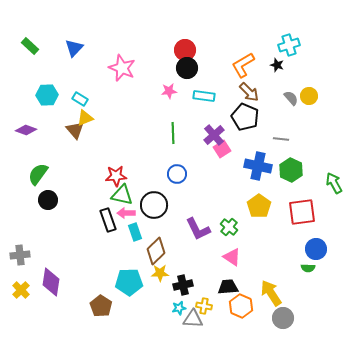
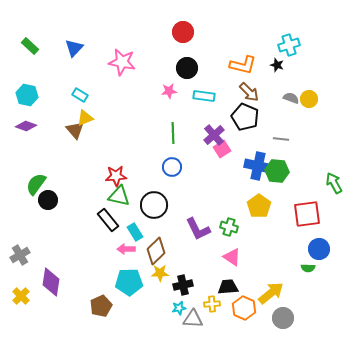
red circle at (185, 50): moved 2 px left, 18 px up
orange L-shape at (243, 65): rotated 136 degrees counterclockwise
pink star at (122, 68): moved 6 px up; rotated 12 degrees counterclockwise
cyan hexagon at (47, 95): moved 20 px left; rotated 15 degrees clockwise
yellow circle at (309, 96): moved 3 px down
gray semicircle at (291, 98): rotated 28 degrees counterclockwise
cyan rectangle at (80, 99): moved 4 px up
purple diamond at (26, 130): moved 4 px up
green hexagon at (291, 170): moved 14 px left, 1 px down; rotated 20 degrees counterclockwise
green semicircle at (38, 174): moved 2 px left, 10 px down
blue circle at (177, 174): moved 5 px left, 7 px up
green triangle at (122, 195): moved 3 px left, 1 px down
red square at (302, 212): moved 5 px right, 2 px down
pink arrow at (126, 213): moved 36 px down
black rectangle at (108, 220): rotated 20 degrees counterclockwise
green cross at (229, 227): rotated 24 degrees counterclockwise
cyan rectangle at (135, 232): rotated 12 degrees counterclockwise
blue circle at (316, 249): moved 3 px right
gray cross at (20, 255): rotated 24 degrees counterclockwise
yellow cross at (21, 290): moved 6 px down
yellow arrow at (271, 293): rotated 84 degrees clockwise
brown pentagon at (101, 306): rotated 15 degrees clockwise
yellow cross at (204, 306): moved 8 px right, 2 px up; rotated 14 degrees counterclockwise
orange hexagon at (241, 306): moved 3 px right, 2 px down
